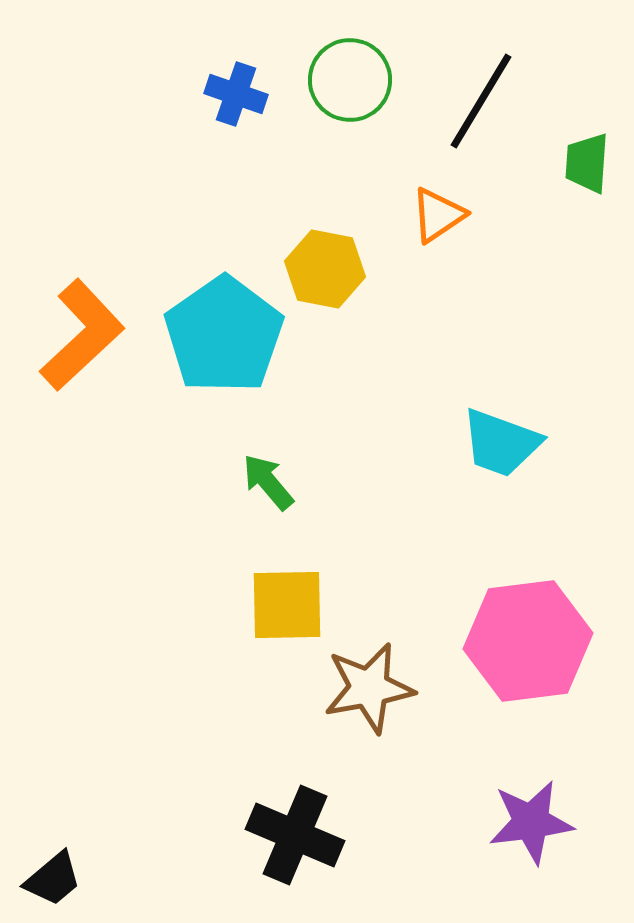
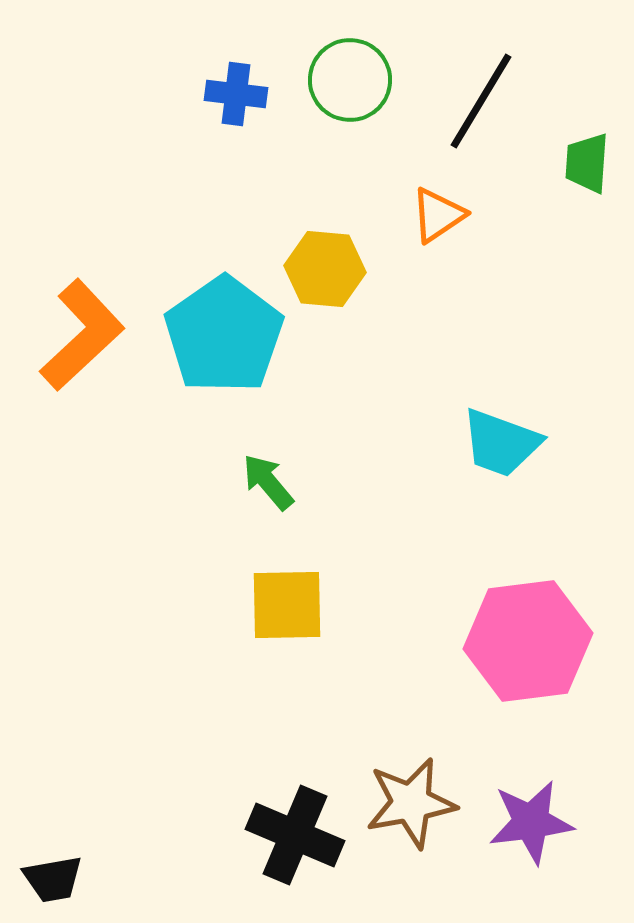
blue cross: rotated 12 degrees counterclockwise
yellow hexagon: rotated 6 degrees counterclockwise
brown star: moved 42 px right, 115 px down
black trapezoid: rotated 30 degrees clockwise
